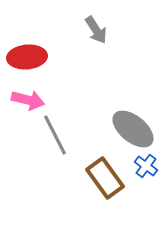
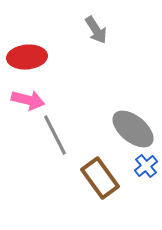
blue cross: rotated 15 degrees clockwise
brown rectangle: moved 5 px left
